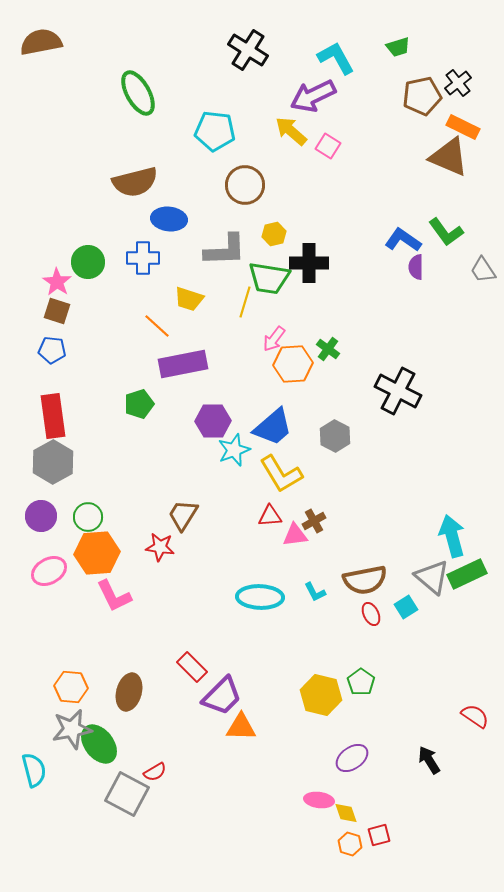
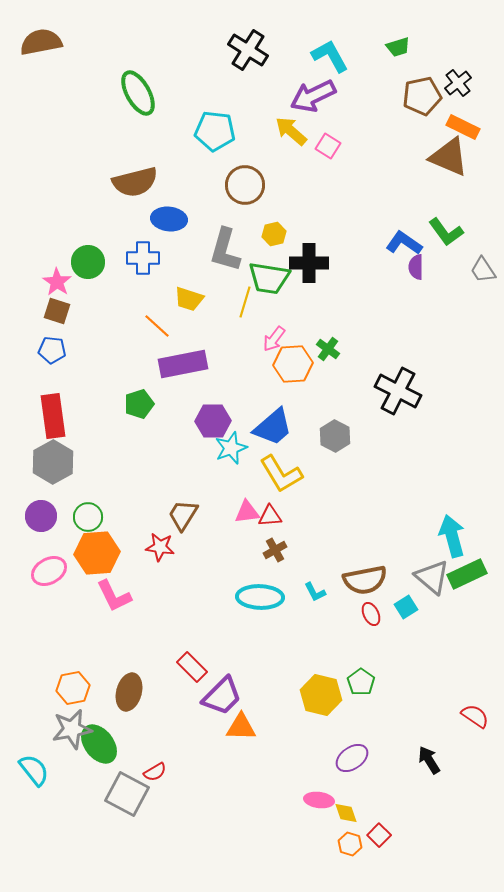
cyan L-shape at (336, 58): moved 6 px left, 2 px up
blue L-shape at (403, 240): moved 1 px right, 3 px down
gray L-shape at (225, 250): rotated 108 degrees clockwise
cyan star at (234, 450): moved 3 px left, 2 px up
brown cross at (314, 521): moved 39 px left, 29 px down
pink triangle at (295, 535): moved 48 px left, 23 px up
orange hexagon at (71, 687): moved 2 px right, 1 px down; rotated 16 degrees counterclockwise
cyan semicircle at (34, 770): rotated 24 degrees counterclockwise
red square at (379, 835): rotated 30 degrees counterclockwise
